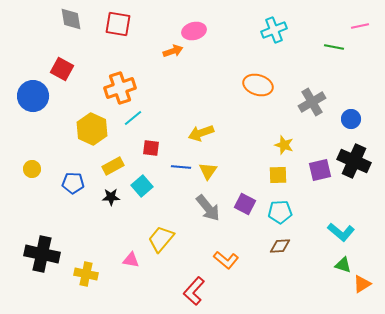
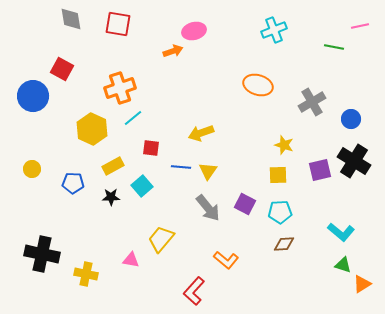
black cross at (354, 161): rotated 8 degrees clockwise
brown diamond at (280, 246): moved 4 px right, 2 px up
